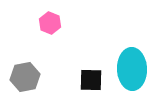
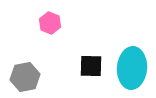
cyan ellipse: moved 1 px up; rotated 6 degrees clockwise
black square: moved 14 px up
